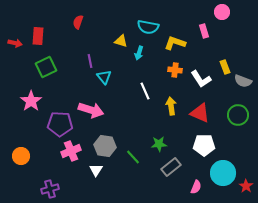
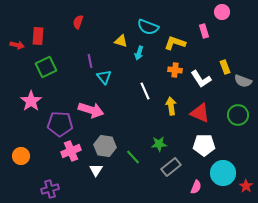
cyan semicircle: rotated 10 degrees clockwise
red arrow: moved 2 px right, 2 px down
